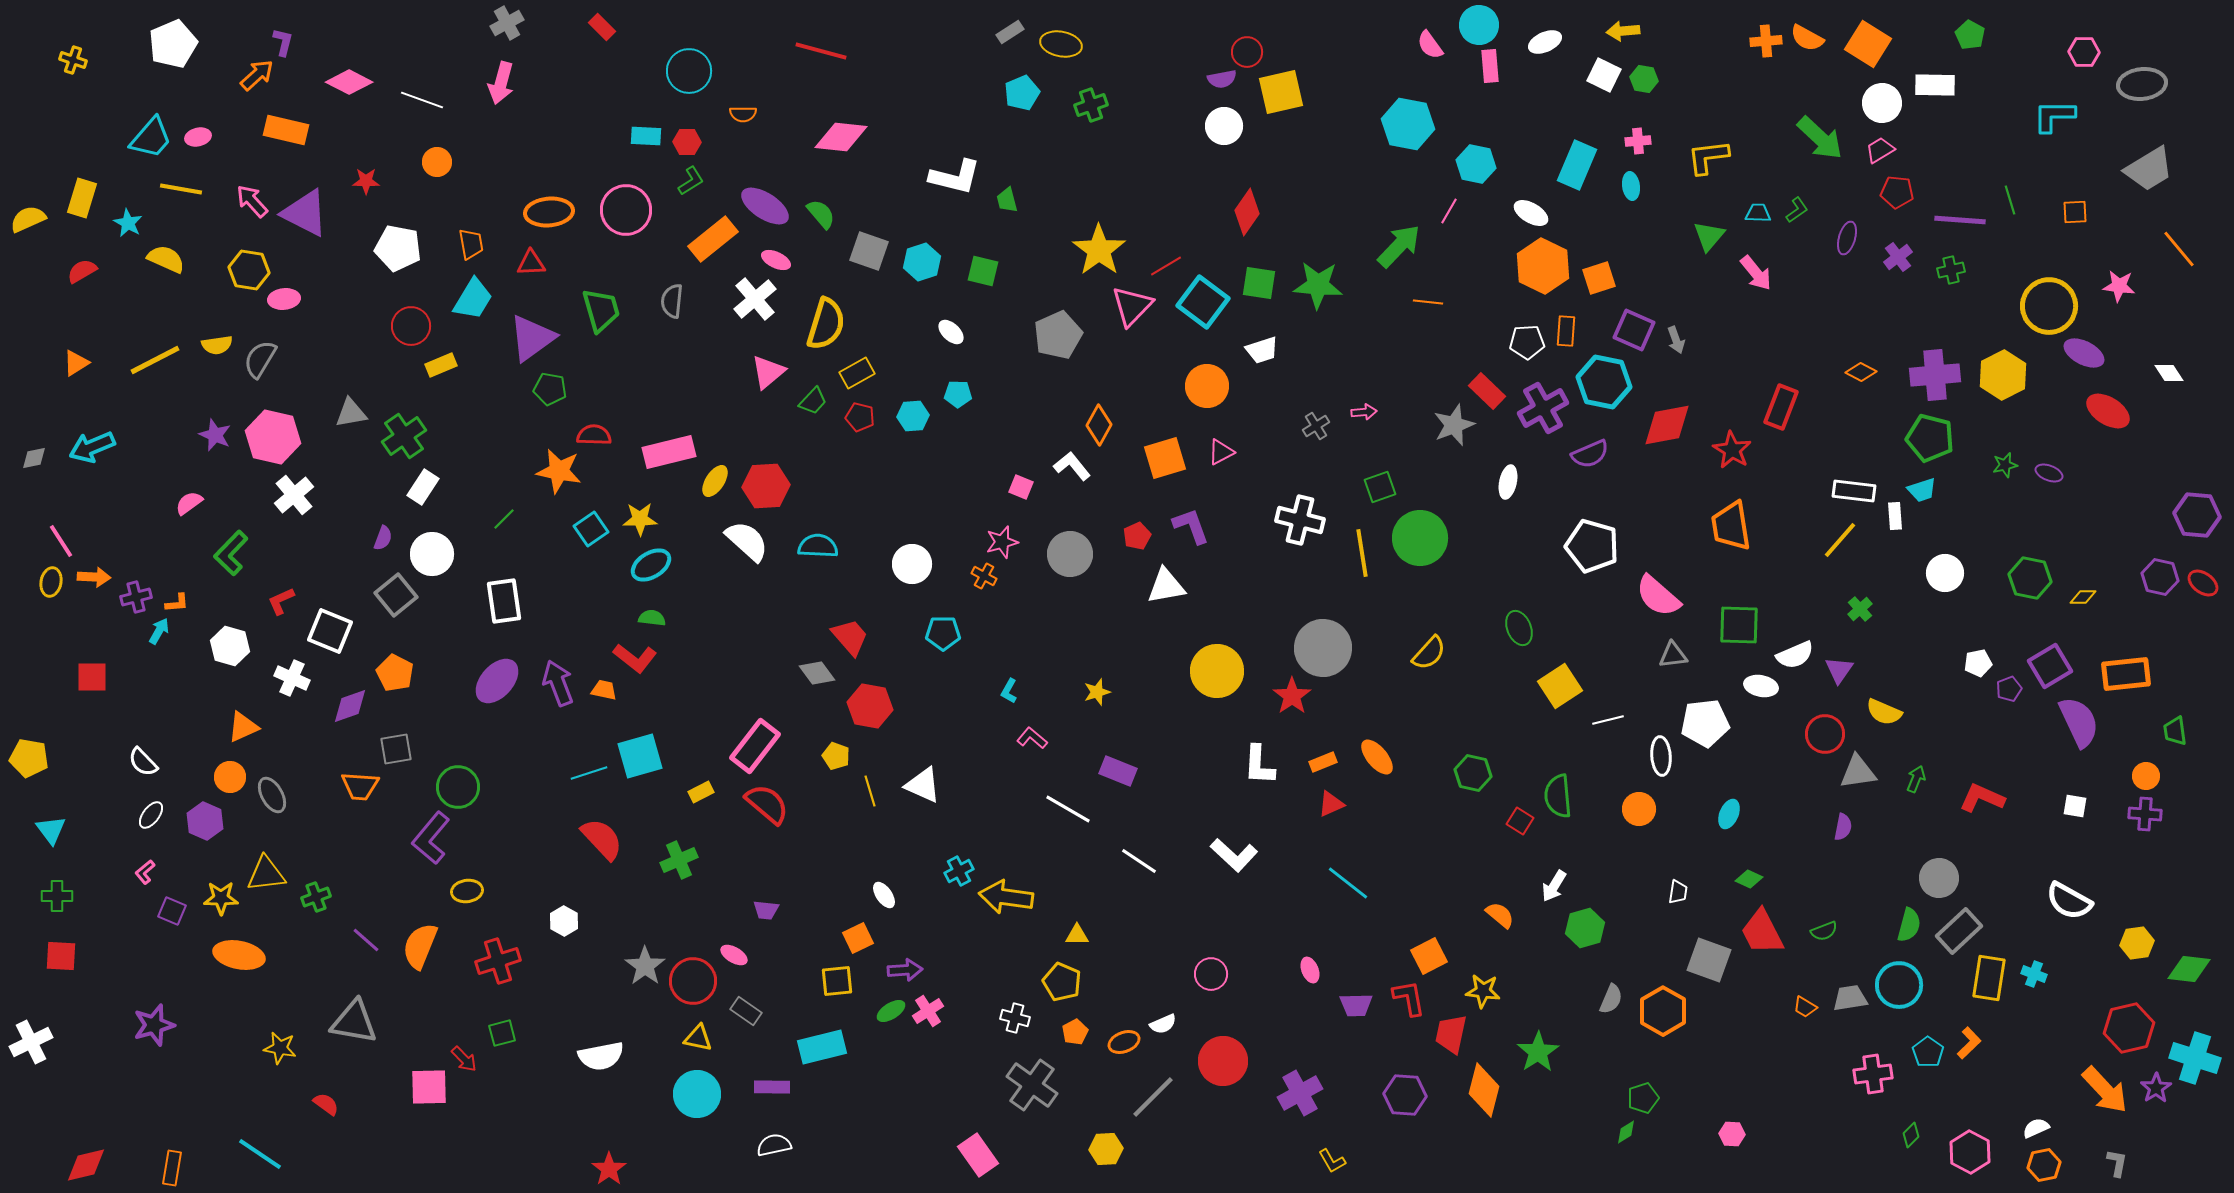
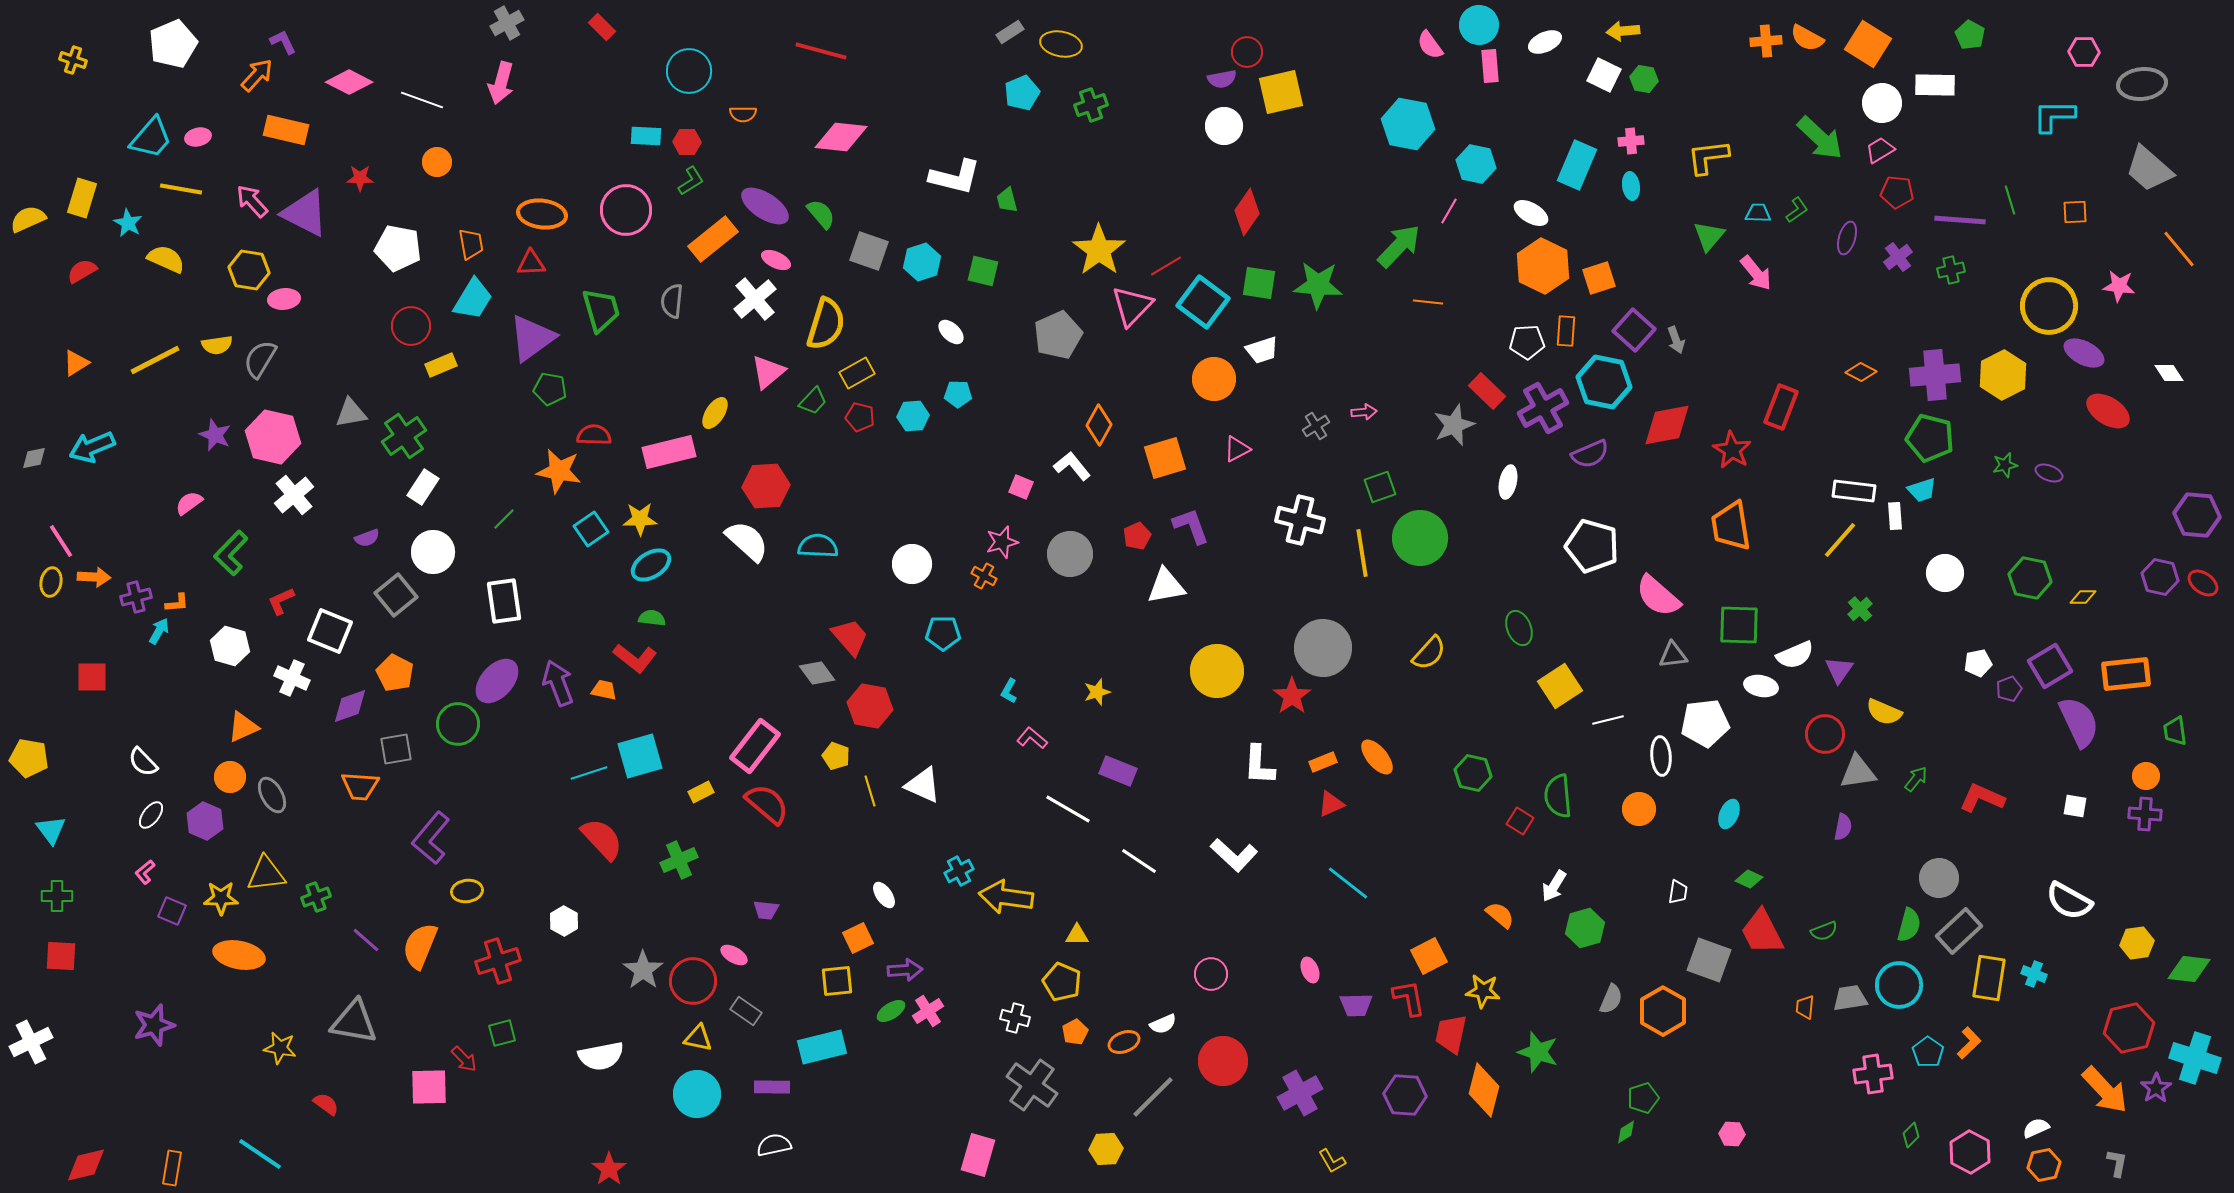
purple L-shape at (283, 42): rotated 40 degrees counterclockwise
orange arrow at (257, 75): rotated 6 degrees counterclockwise
pink cross at (1638, 141): moved 7 px left
gray trapezoid at (2149, 169): rotated 72 degrees clockwise
red star at (366, 181): moved 6 px left, 3 px up
orange ellipse at (549, 212): moved 7 px left, 2 px down; rotated 12 degrees clockwise
purple square at (1634, 330): rotated 18 degrees clockwise
orange circle at (1207, 386): moved 7 px right, 7 px up
pink triangle at (1221, 452): moved 16 px right, 3 px up
yellow ellipse at (715, 481): moved 68 px up
purple semicircle at (383, 538): moved 16 px left; rotated 50 degrees clockwise
white circle at (432, 554): moved 1 px right, 2 px up
green arrow at (1916, 779): rotated 16 degrees clockwise
green circle at (458, 787): moved 63 px up
gray star at (645, 966): moved 2 px left, 4 px down
orange trapezoid at (1805, 1007): rotated 65 degrees clockwise
green star at (1538, 1052): rotated 21 degrees counterclockwise
pink rectangle at (978, 1155): rotated 51 degrees clockwise
